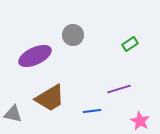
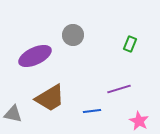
green rectangle: rotated 35 degrees counterclockwise
pink star: moved 1 px left
